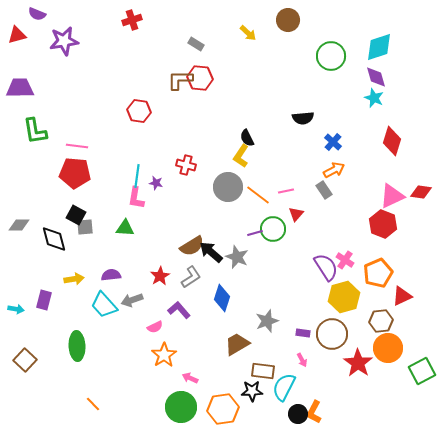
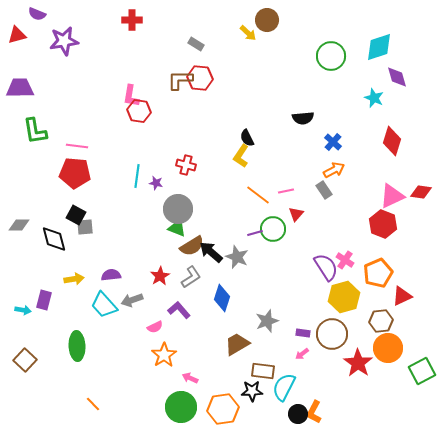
red cross at (132, 20): rotated 18 degrees clockwise
brown circle at (288, 20): moved 21 px left
purple diamond at (376, 77): moved 21 px right
gray circle at (228, 187): moved 50 px left, 22 px down
pink L-shape at (136, 198): moved 5 px left, 102 px up
green triangle at (125, 228): moved 52 px right; rotated 18 degrees clockwise
cyan arrow at (16, 309): moved 7 px right, 1 px down
pink arrow at (302, 360): moved 6 px up; rotated 80 degrees clockwise
